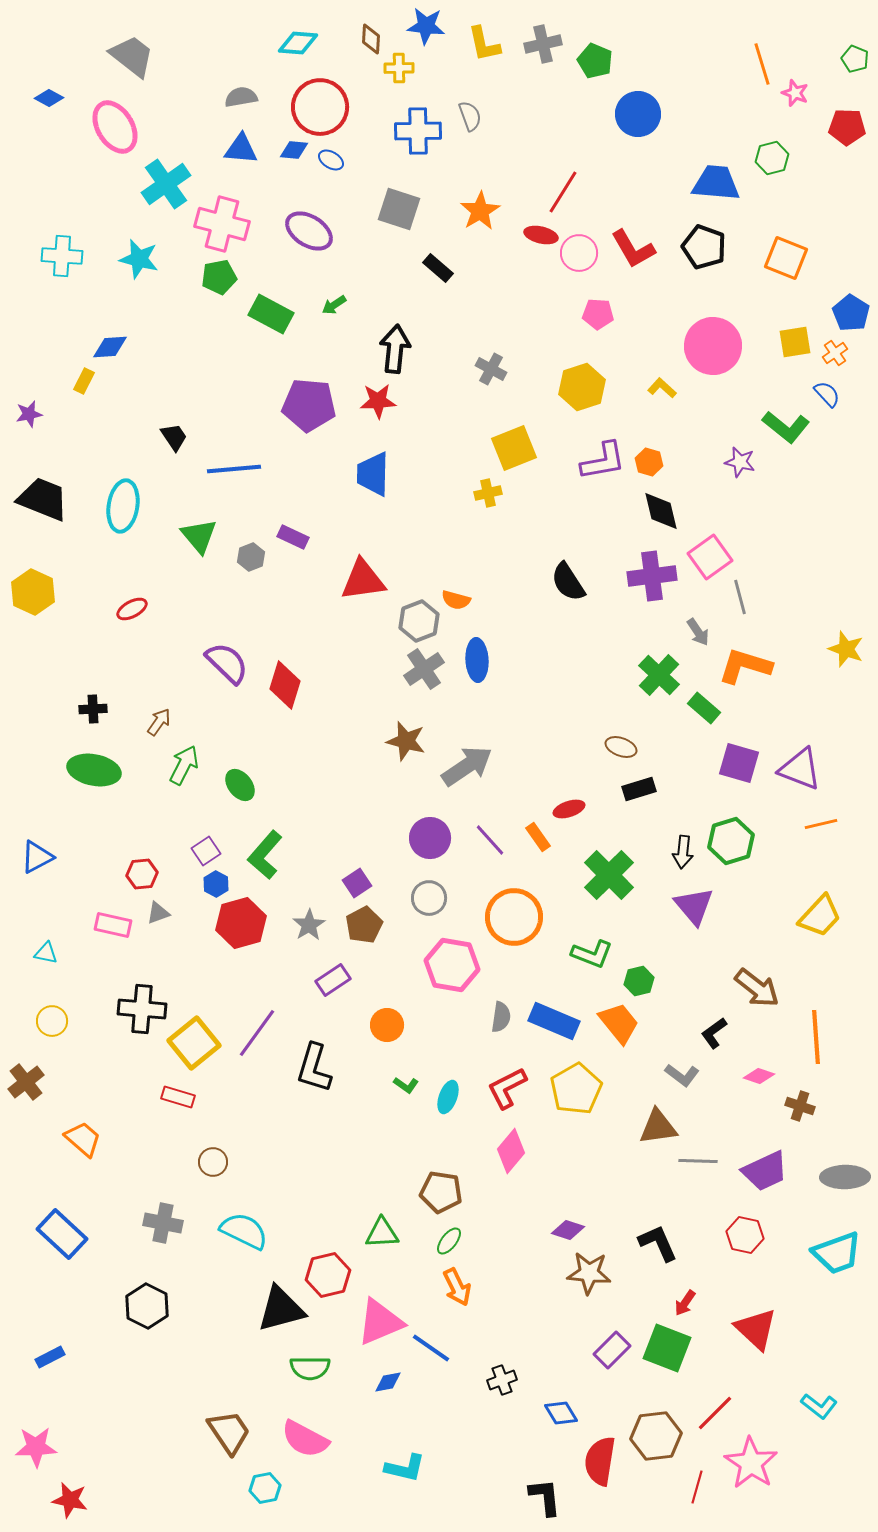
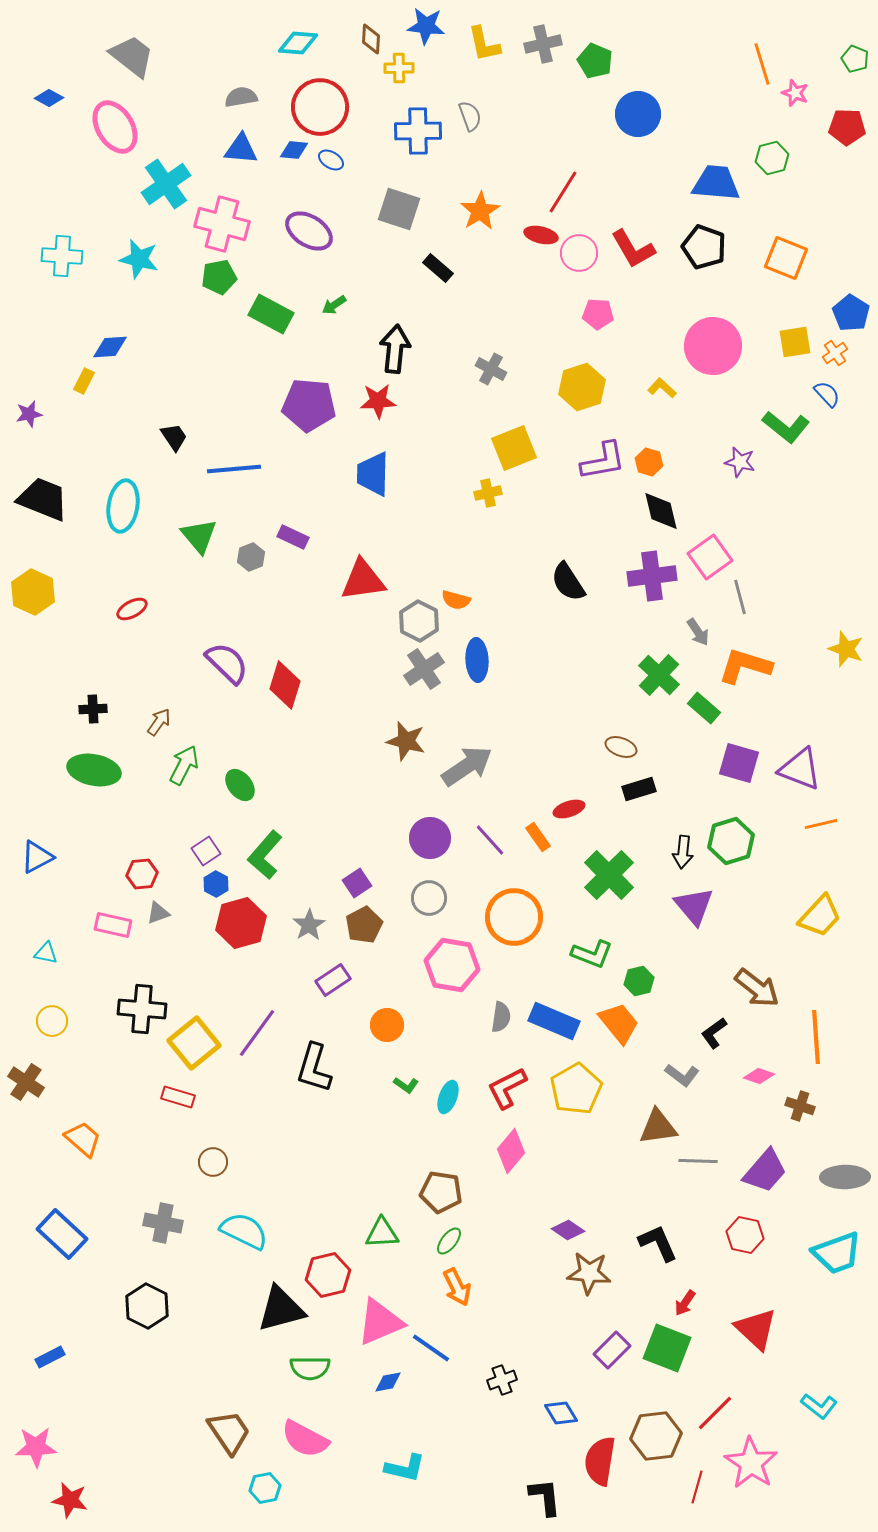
gray hexagon at (419, 621): rotated 12 degrees counterclockwise
brown cross at (26, 1082): rotated 18 degrees counterclockwise
purple trapezoid at (765, 1171): rotated 24 degrees counterclockwise
purple diamond at (568, 1230): rotated 16 degrees clockwise
